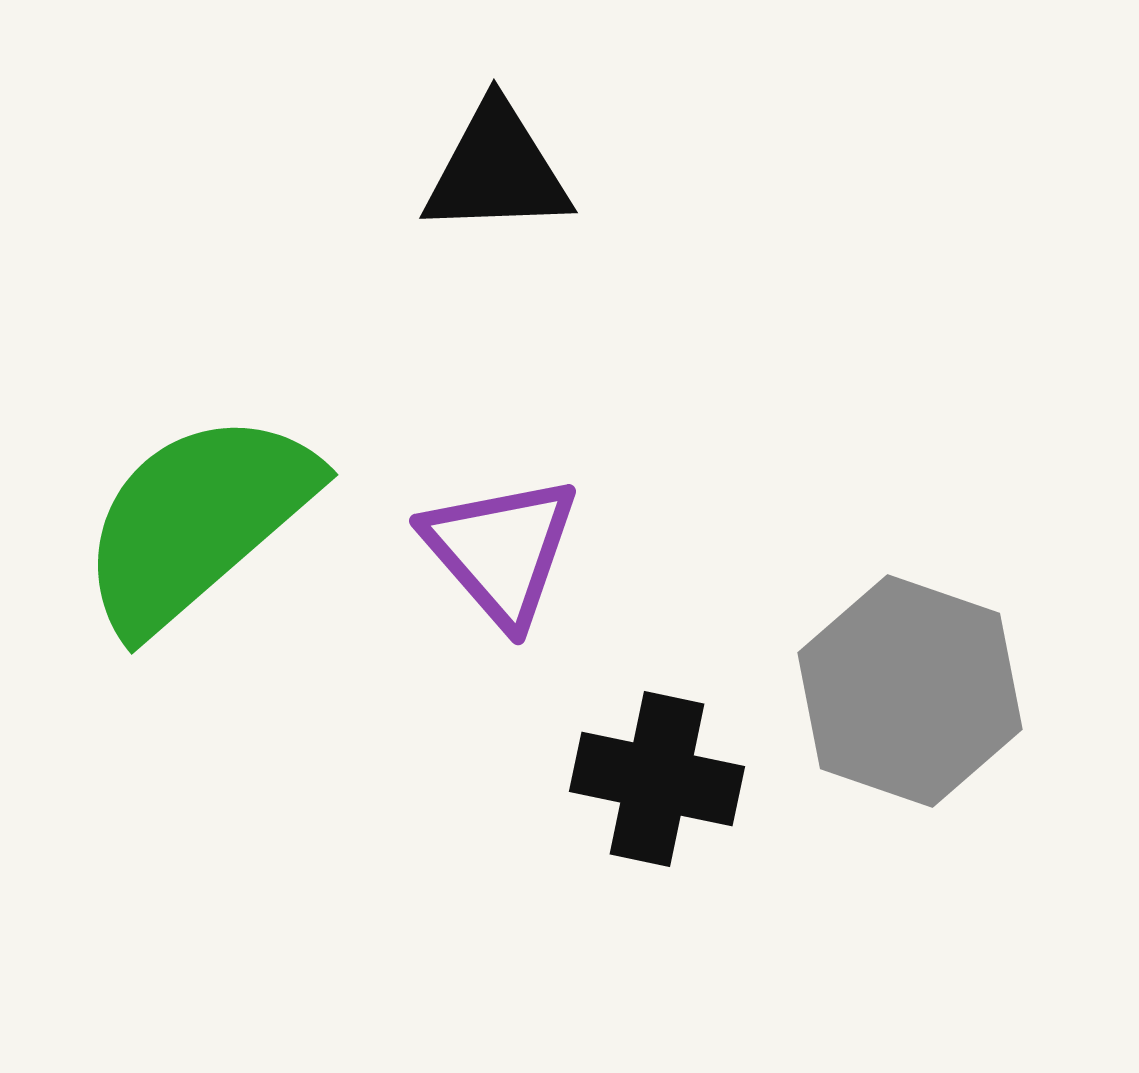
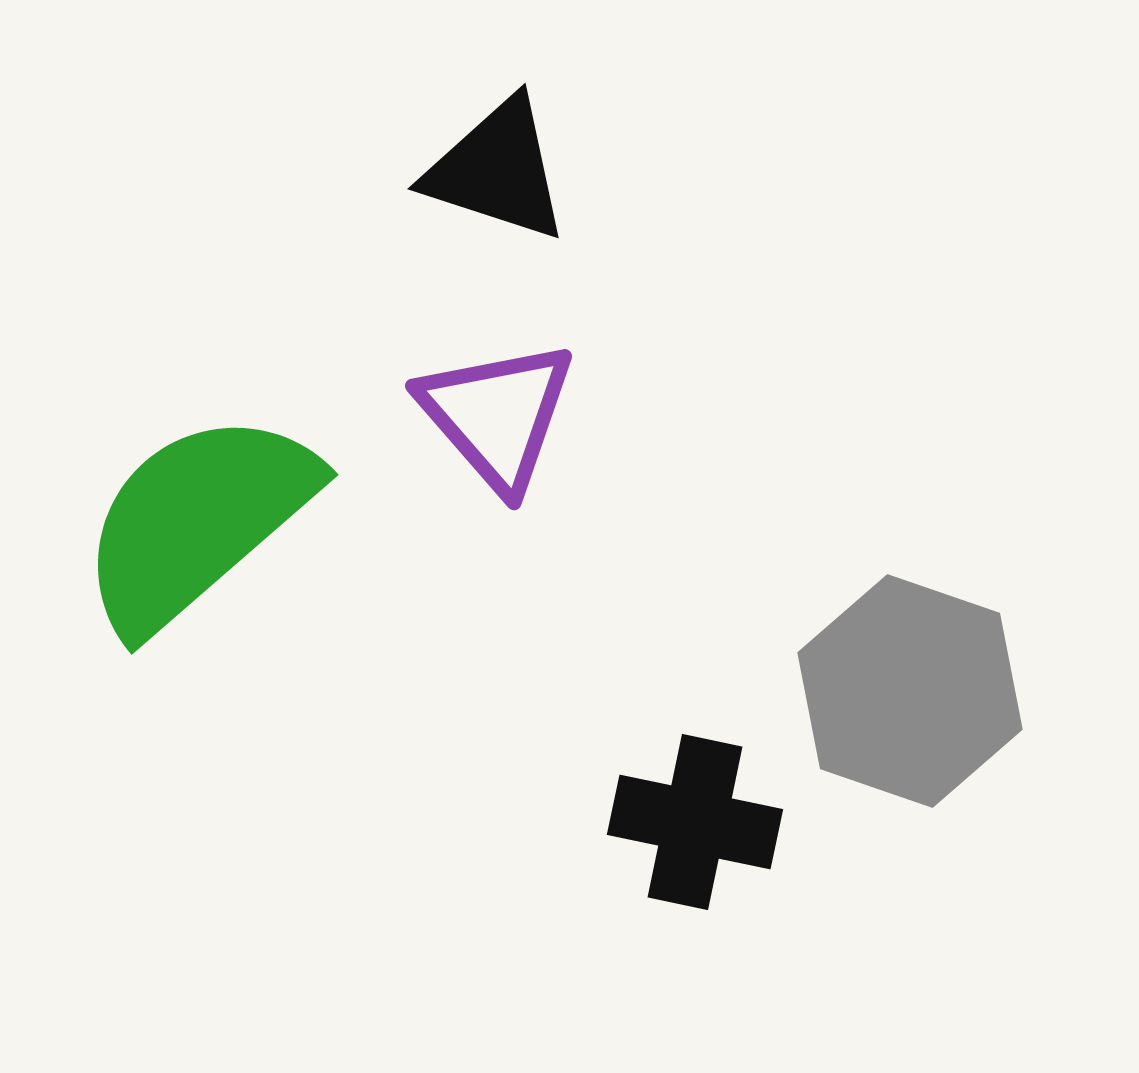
black triangle: rotated 20 degrees clockwise
purple triangle: moved 4 px left, 135 px up
black cross: moved 38 px right, 43 px down
